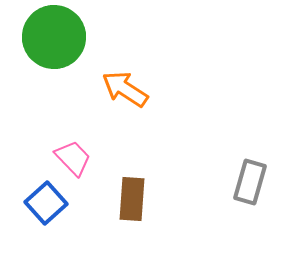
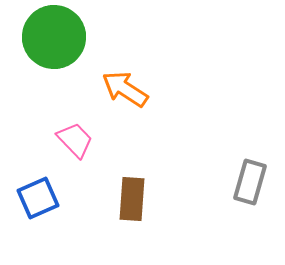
pink trapezoid: moved 2 px right, 18 px up
blue square: moved 8 px left, 5 px up; rotated 18 degrees clockwise
